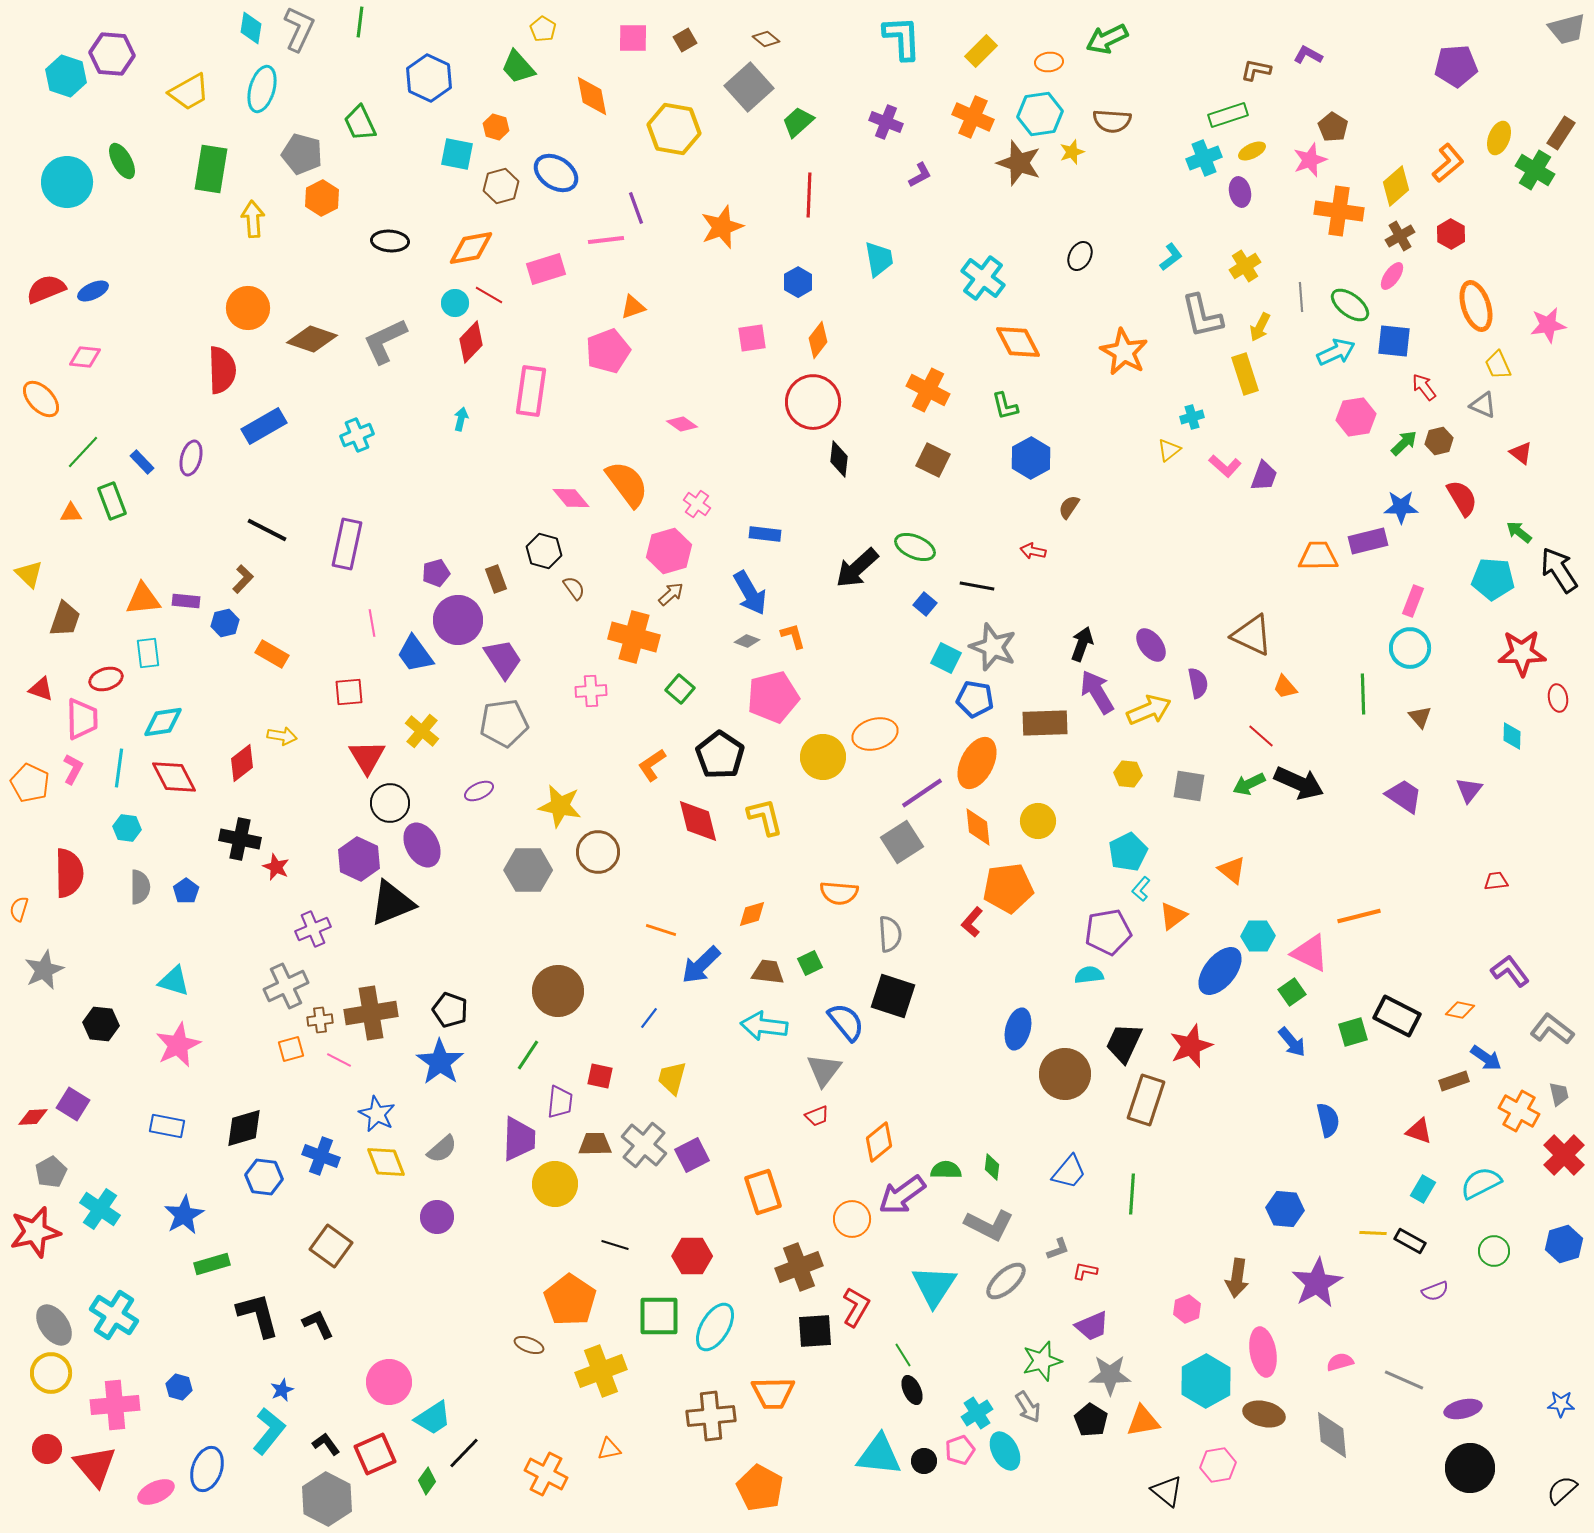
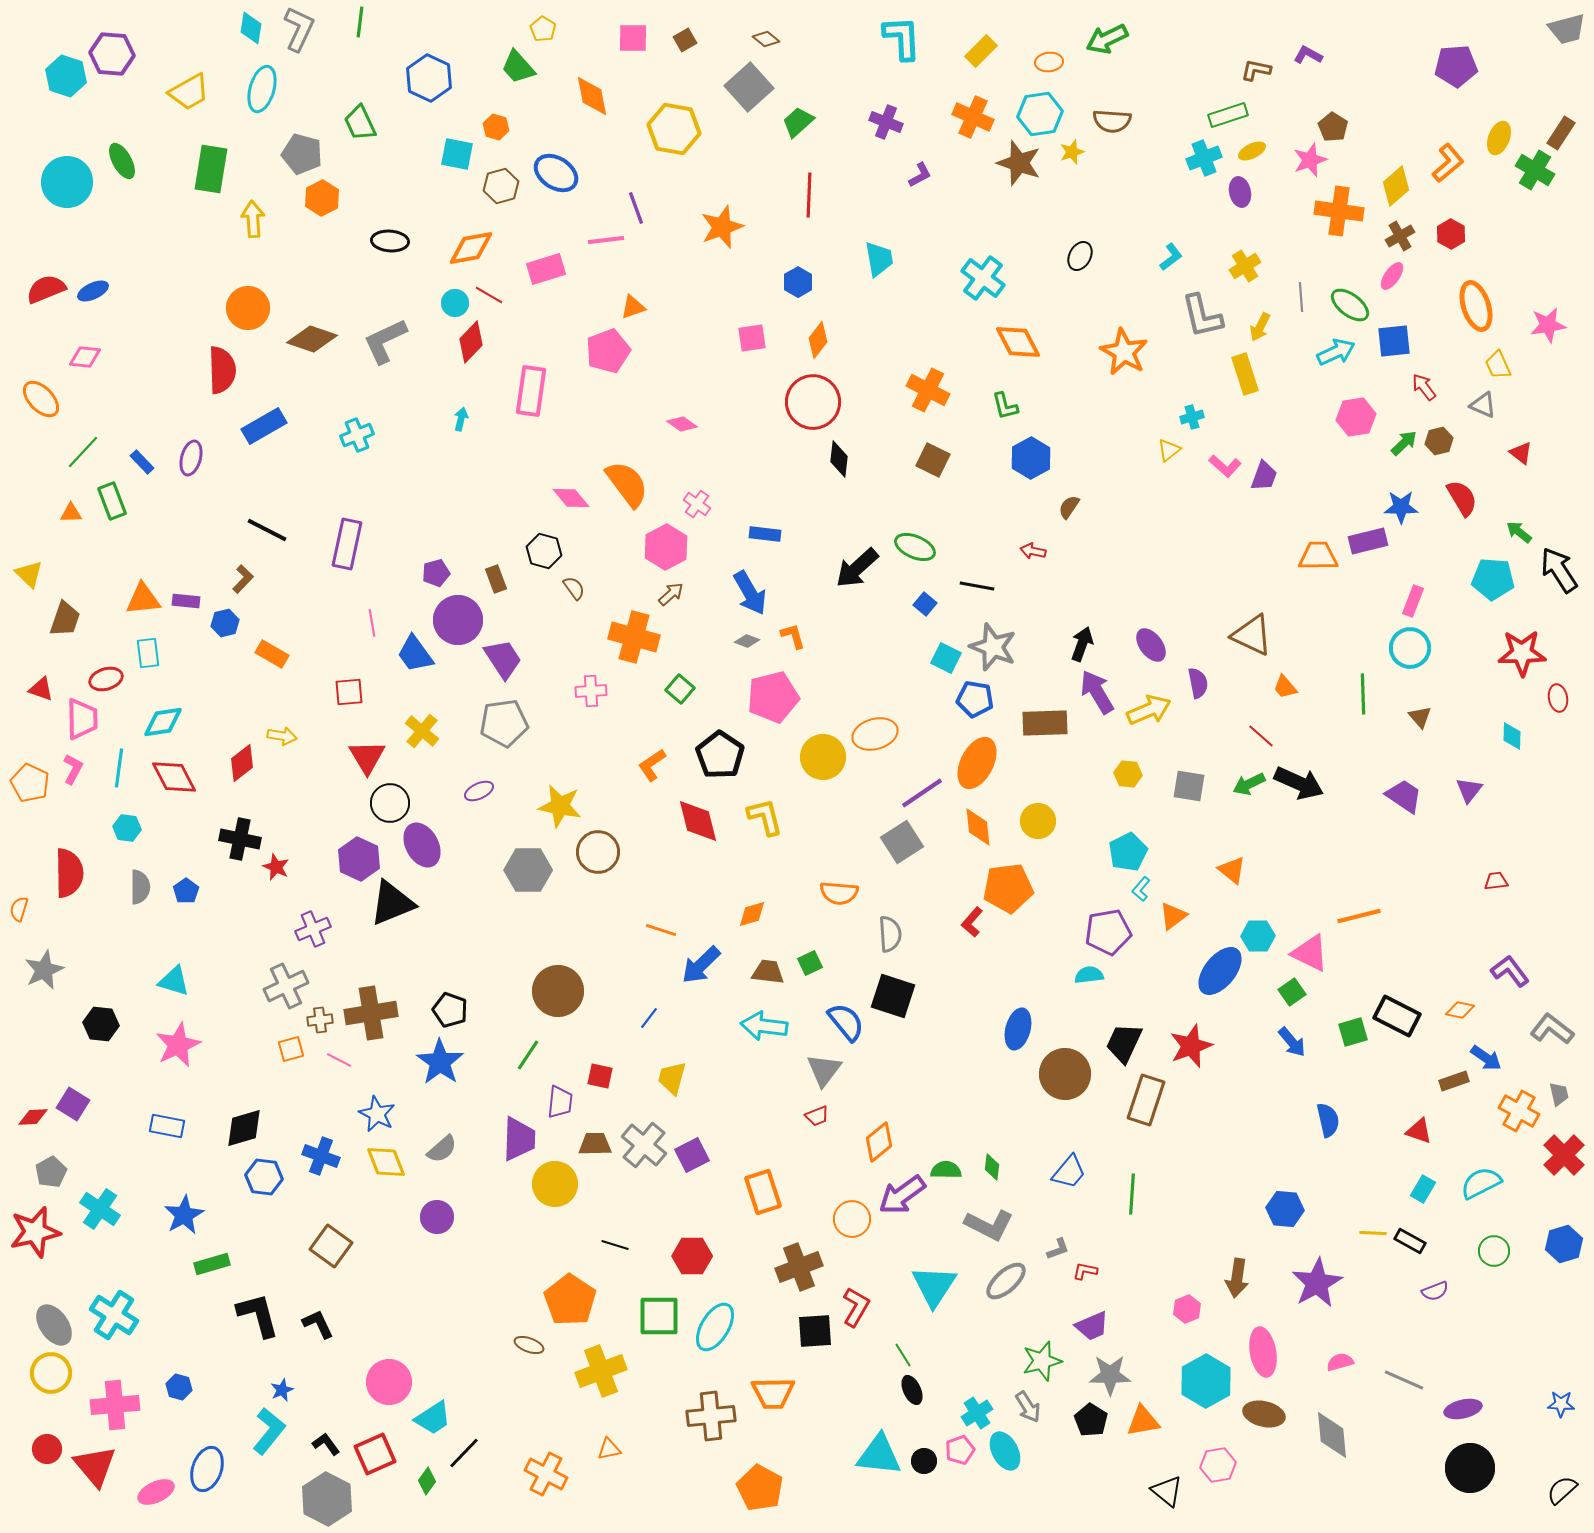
blue square at (1394, 341): rotated 12 degrees counterclockwise
pink hexagon at (669, 551): moved 3 px left, 4 px up; rotated 12 degrees counterclockwise
